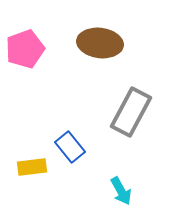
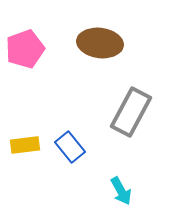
yellow rectangle: moved 7 px left, 22 px up
